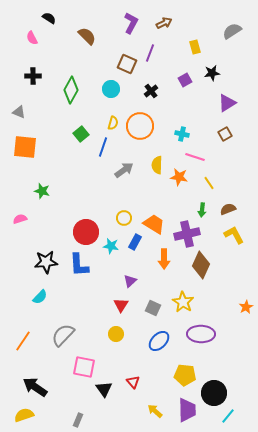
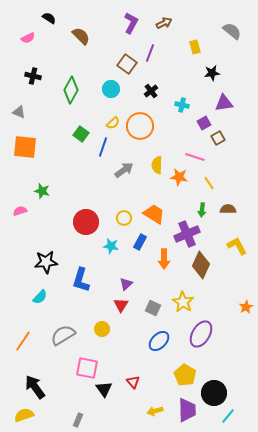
gray semicircle at (232, 31): rotated 72 degrees clockwise
brown semicircle at (87, 36): moved 6 px left
pink semicircle at (32, 38): moved 4 px left; rotated 88 degrees counterclockwise
brown square at (127, 64): rotated 12 degrees clockwise
black cross at (33, 76): rotated 14 degrees clockwise
purple square at (185, 80): moved 19 px right, 43 px down
purple triangle at (227, 103): moved 3 px left; rotated 24 degrees clockwise
yellow semicircle at (113, 123): rotated 32 degrees clockwise
green square at (81, 134): rotated 14 degrees counterclockwise
cyan cross at (182, 134): moved 29 px up
brown square at (225, 134): moved 7 px left, 4 px down
brown semicircle at (228, 209): rotated 21 degrees clockwise
pink semicircle at (20, 219): moved 8 px up
orange trapezoid at (154, 224): moved 10 px up
red circle at (86, 232): moved 10 px up
purple cross at (187, 234): rotated 10 degrees counterclockwise
yellow L-shape at (234, 235): moved 3 px right, 11 px down
blue rectangle at (135, 242): moved 5 px right
blue L-shape at (79, 265): moved 2 px right, 15 px down; rotated 20 degrees clockwise
purple triangle at (130, 281): moved 4 px left, 3 px down
yellow circle at (116, 334): moved 14 px left, 5 px up
purple ellipse at (201, 334): rotated 60 degrees counterclockwise
gray semicircle at (63, 335): rotated 15 degrees clockwise
pink square at (84, 367): moved 3 px right, 1 px down
yellow pentagon at (185, 375): rotated 25 degrees clockwise
black arrow at (35, 387): rotated 20 degrees clockwise
yellow arrow at (155, 411): rotated 56 degrees counterclockwise
